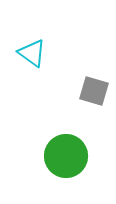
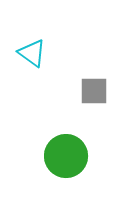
gray square: rotated 16 degrees counterclockwise
